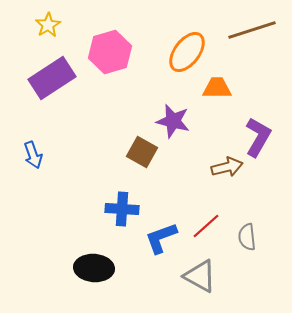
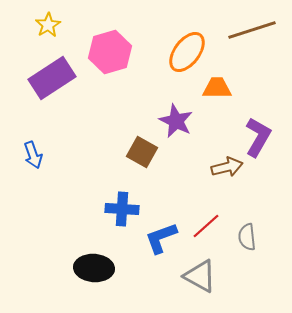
purple star: moved 3 px right; rotated 12 degrees clockwise
